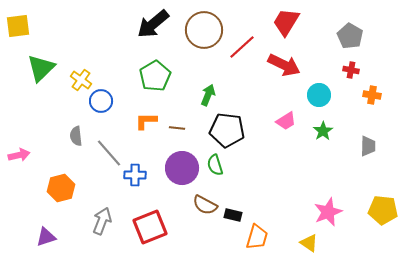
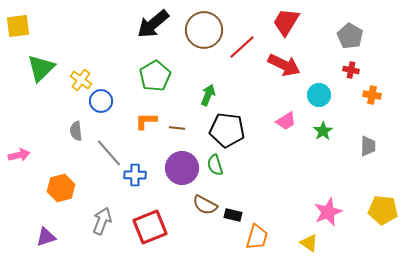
gray semicircle: moved 5 px up
